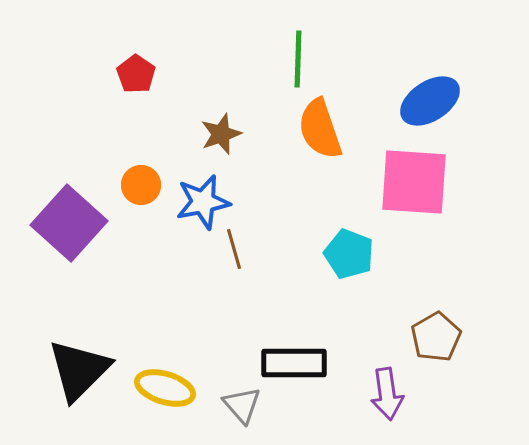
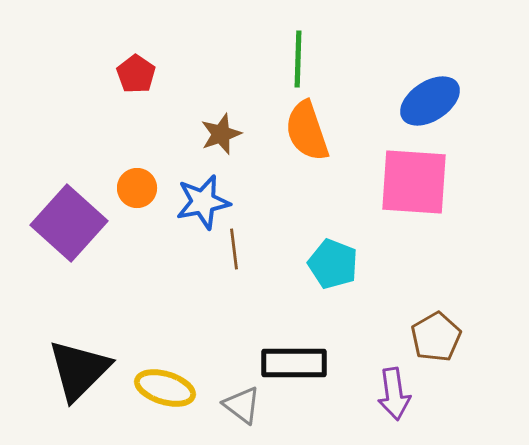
orange semicircle: moved 13 px left, 2 px down
orange circle: moved 4 px left, 3 px down
brown line: rotated 9 degrees clockwise
cyan pentagon: moved 16 px left, 10 px down
purple arrow: moved 7 px right
gray triangle: rotated 12 degrees counterclockwise
